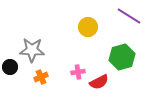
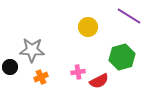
red semicircle: moved 1 px up
